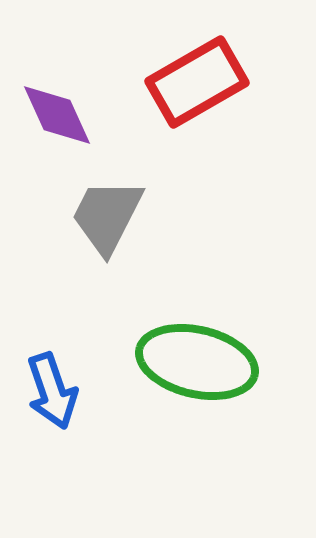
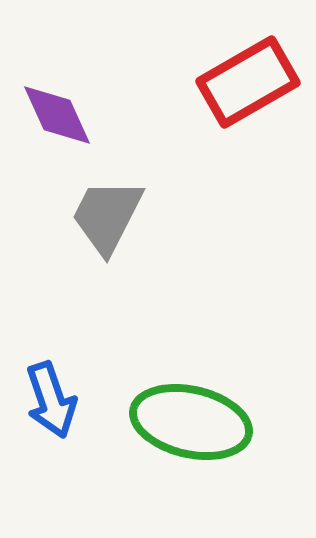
red rectangle: moved 51 px right
green ellipse: moved 6 px left, 60 px down
blue arrow: moved 1 px left, 9 px down
